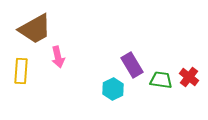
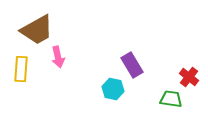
brown trapezoid: moved 2 px right, 1 px down
yellow rectangle: moved 2 px up
green trapezoid: moved 10 px right, 19 px down
cyan hexagon: rotated 20 degrees counterclockwise
